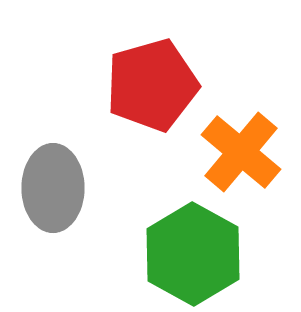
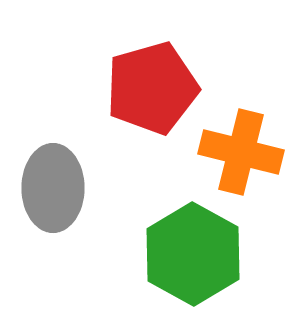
red pentagon: moved 3 px down
orange cross: rotated 26 degrees counterclockwise
